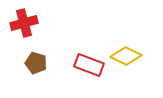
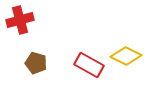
red cross: moved 4 px left, 3 px up
red rectangle: rotated 8 degrees clockwise
